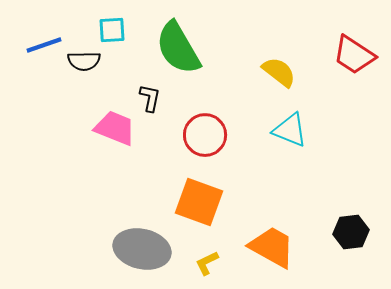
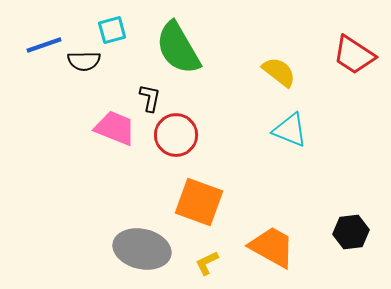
cyan square: rotated 12 degrees counterclockwise
red circle: moved 29 px left
